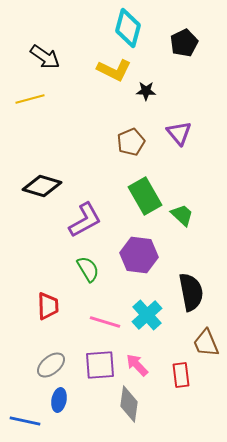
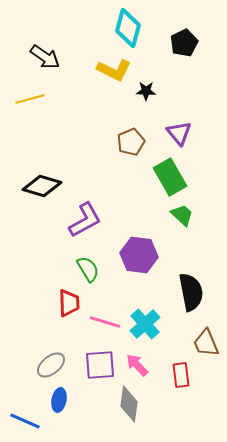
green rectangle: moved 25 px right, 19 px up
red trapezoid: moved 21 px right, 3 px up
cyan cross: moved 2 px left, 9 px down
blue line: rotated 12 degrees clockwise
